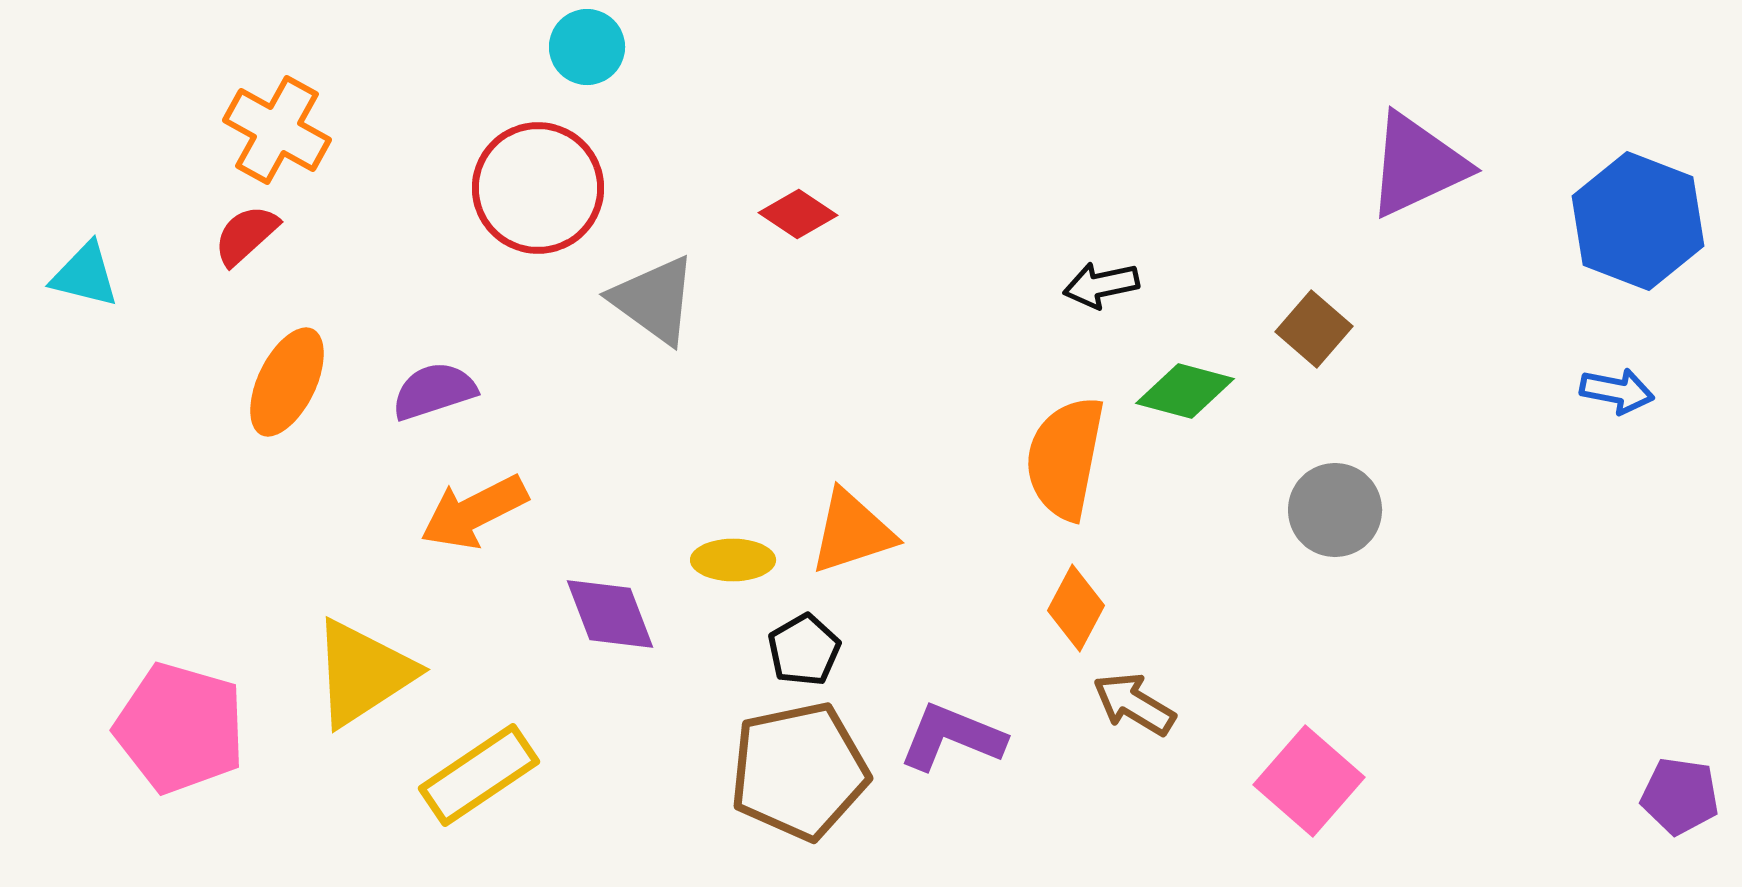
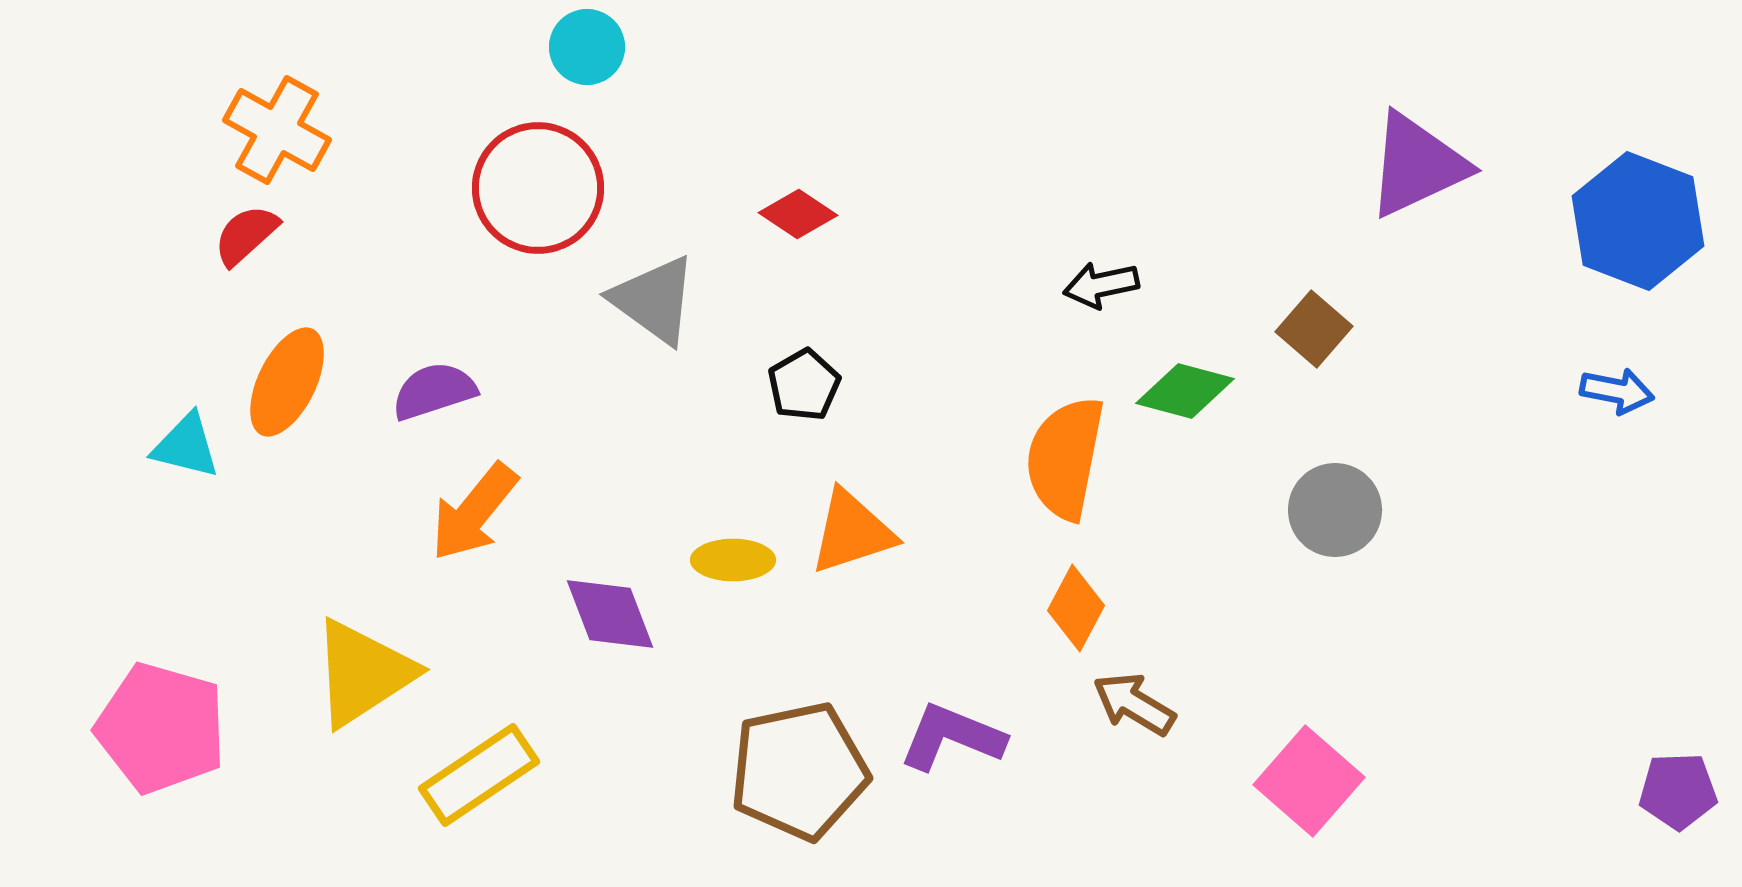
cyan triangle: moved 101 px right, 171 px down
orange arrow: rotated 24 degrees counterclockwise
black pentagon: moved 265 px up
pink pentagon: moved 19 px left
purple pentagon: moved 2 px left, 5 px up; rotated 10 degrees counterclockwise
